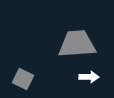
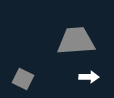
gray trapezoid: moved 1 px left, 3 px up
